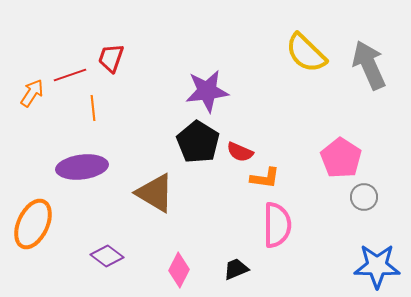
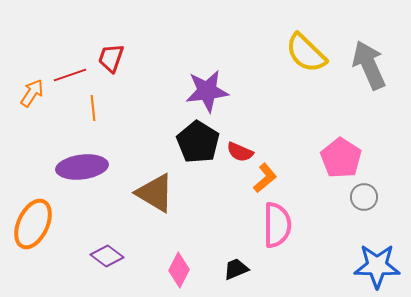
orange L-shape: rotated 48 degrees counterclockwise
